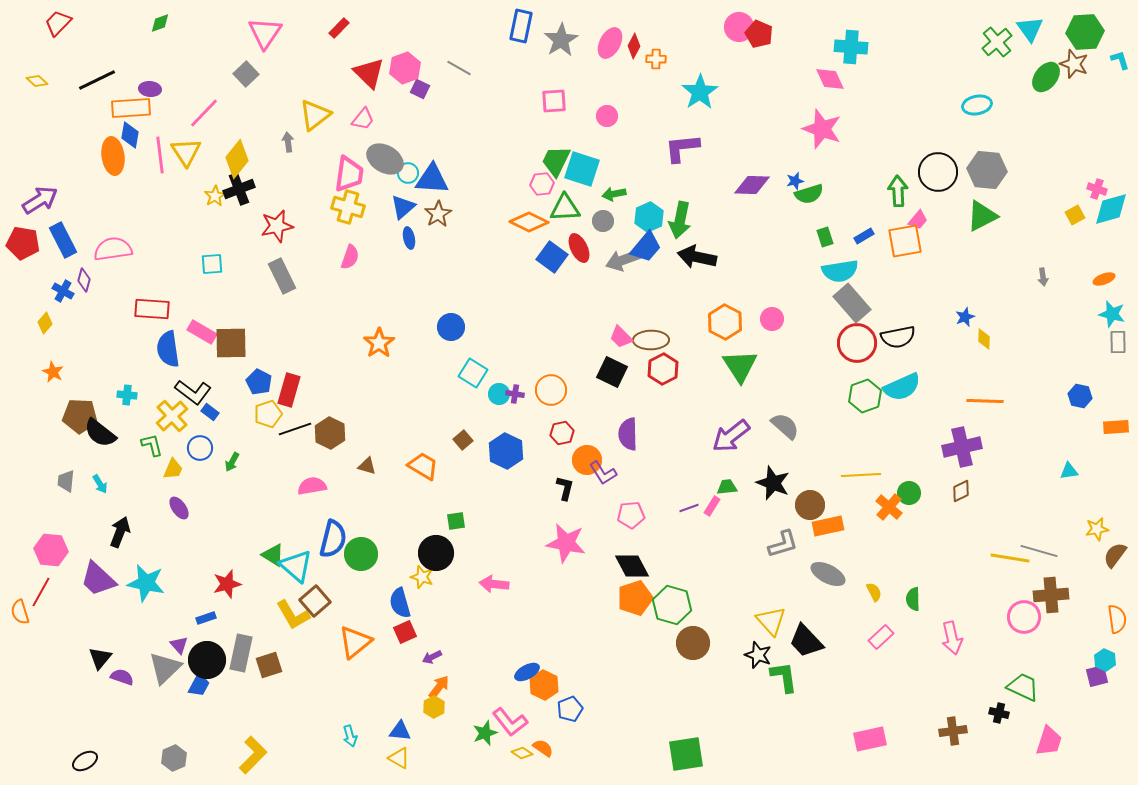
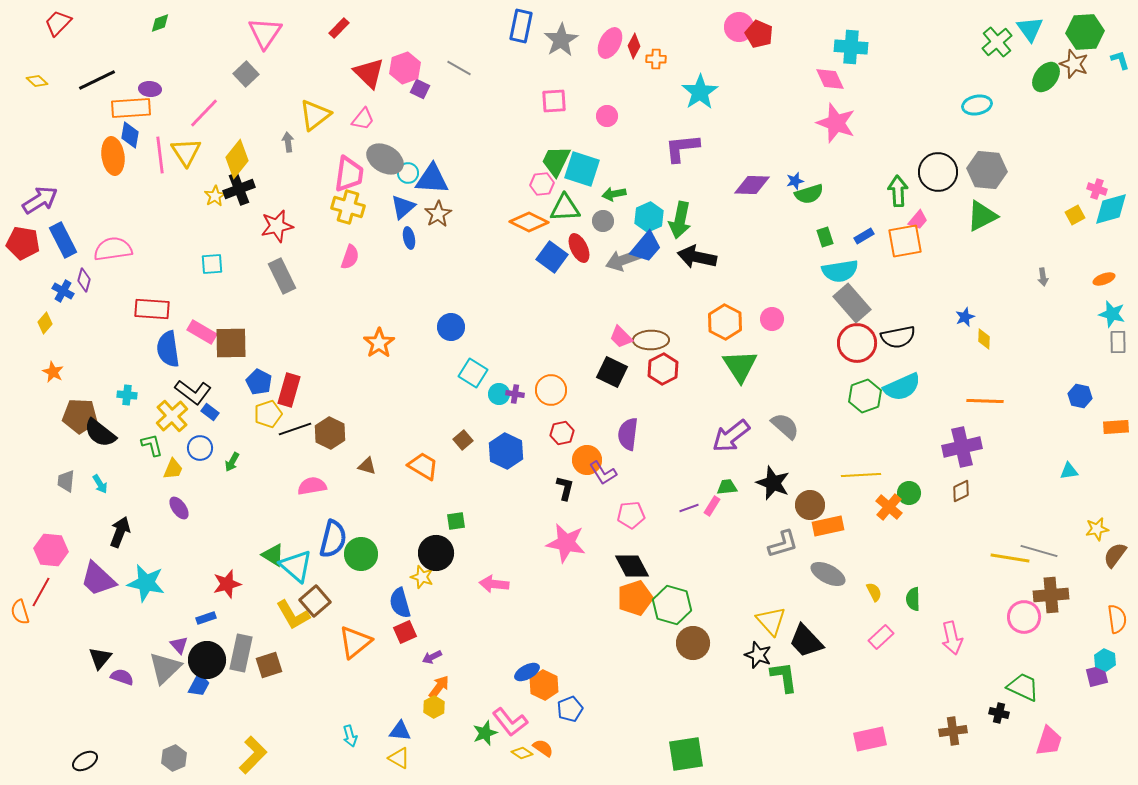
pink star at (822, 129): moved 14 px right, 6 px up
purple semicircle at (628, 434): rotated 8 degrees clockwise
